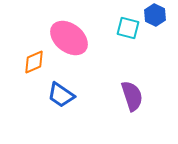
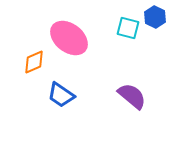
blue hexagon: moved 2 px down
purple semicircle: rotated 32 degrees counterclockwise
